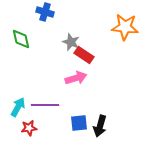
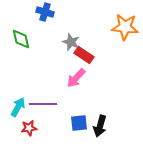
pink arrow: rotated 150 degrees clockwise
purple line: moved 2 px left, 1 px up
